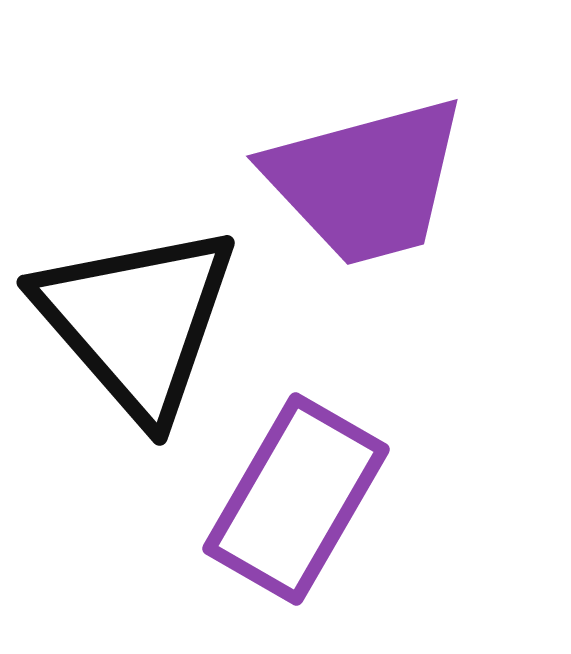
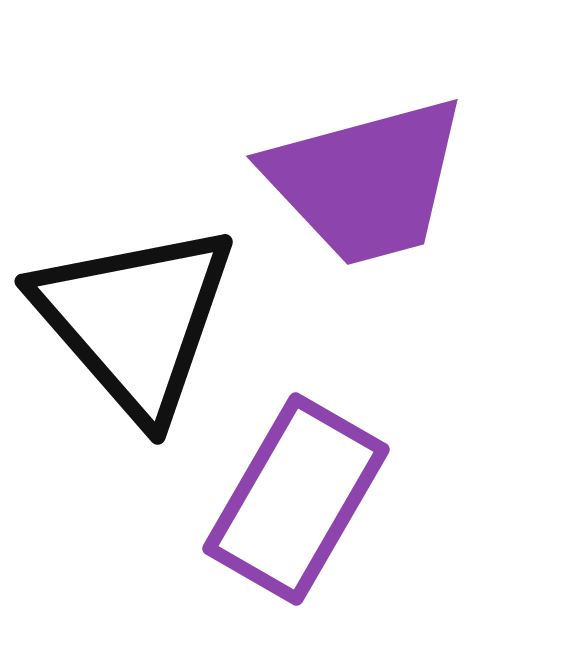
black triangle: moved 2 px left, 1 px up
